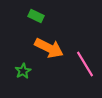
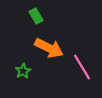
green rectangle: rotated 35 degrees clockwise
pink line: moved 3 px left, 3 px down
